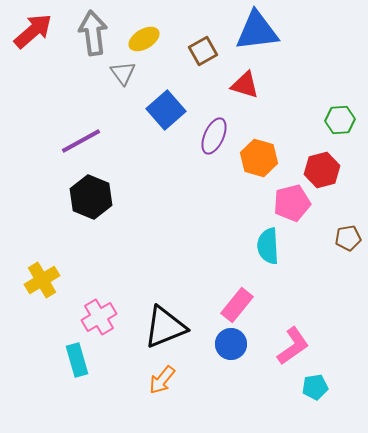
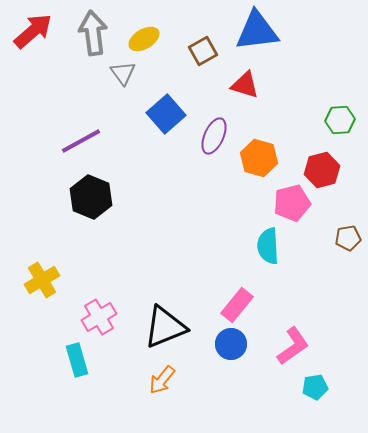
blue square: moved 4 px down
